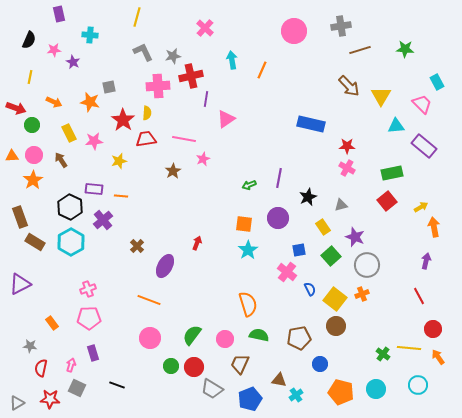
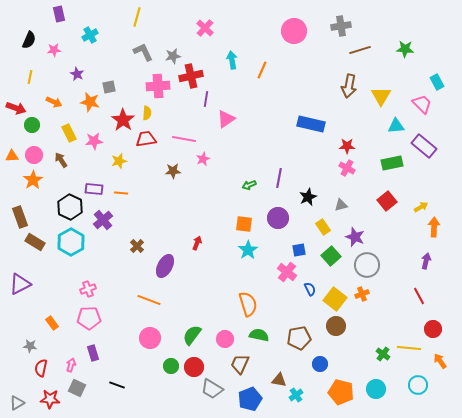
cyan cross at (90, 35): rotated 35 degrees counterclockwise
purple star at (73, 62): moved 4 px right, 12 px down
brown arrow at (349, 86): rotated 55 degrees clockwise
brown star at (173, 171): rotated 28 degrees clockwise
green rectangle at (392, 173): moved 10 px up
orange line at (121, 196): moved 3 px up
orange arrow at (434, 227): rotated 12 degrees clockwise
orange arrow at (438, 357): moved 2 px right, 4 px down
